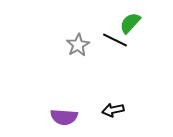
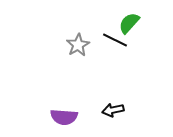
green semicircle: moved 1 px left
